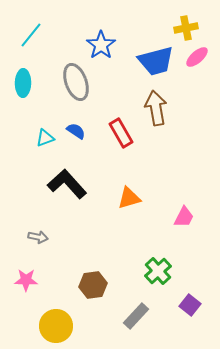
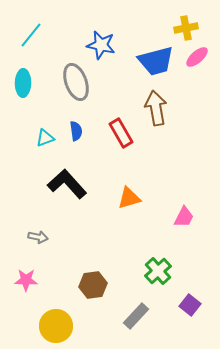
blue star: rotated 24 degrees counterclockwise
blue semicircle: rotated 48 degrees clockwise
